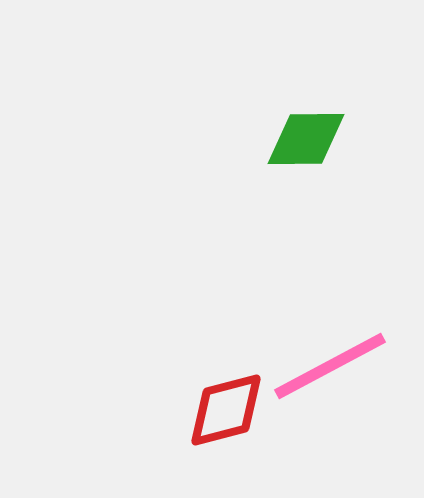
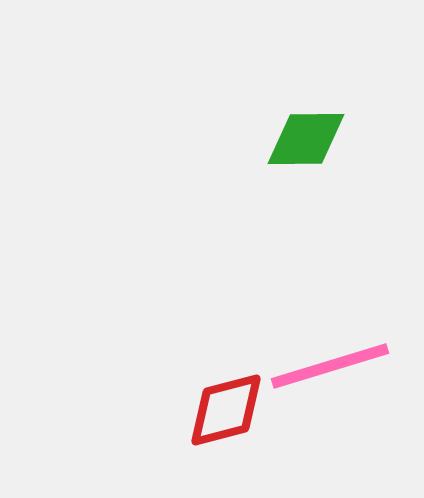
pink line: rotated 11 degrees clockwise
